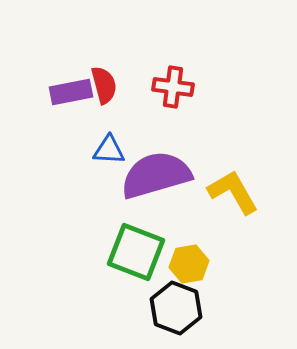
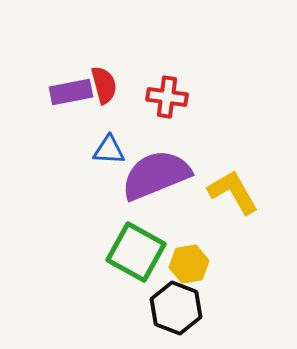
red cross: moved 6 px left, 10 px down
purple semicircle: rotated 6 degrees counterclockwise
green square: rotated 8 degrees clockwise
